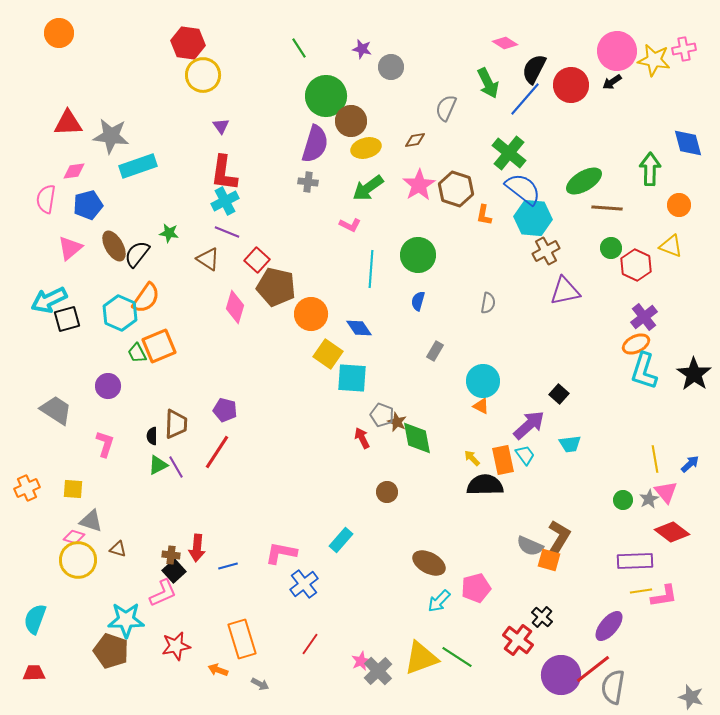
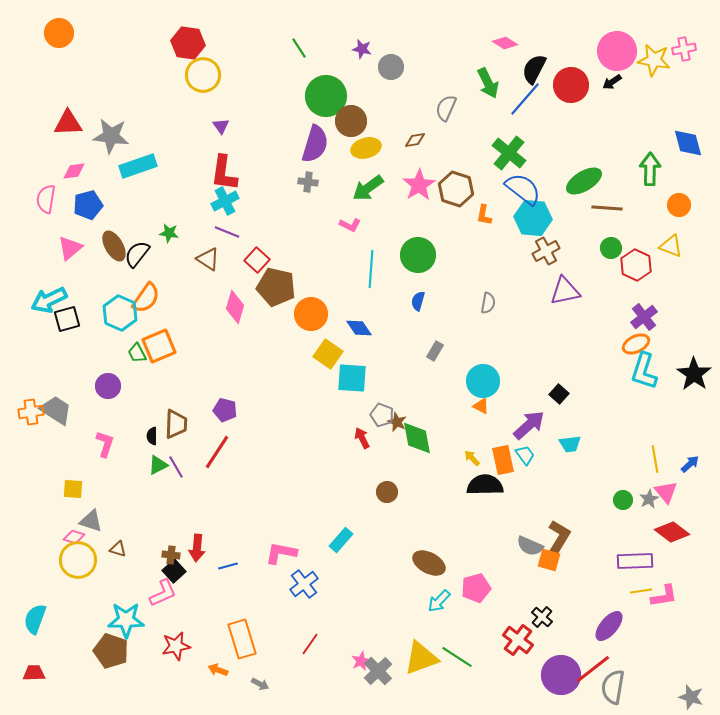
orange cross at (27, 488): moved 4 px right, 76 px up; rotated 15 degrees clockwise
